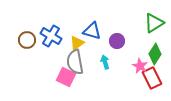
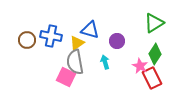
blue triangle: moved 2 px left, 1 px up
blue cross: rotated 20 degrees counterclockwise
